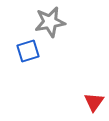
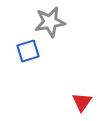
red triangle: moved 12 px left
